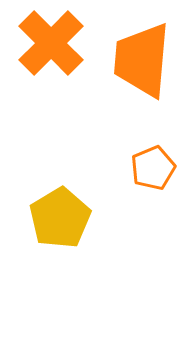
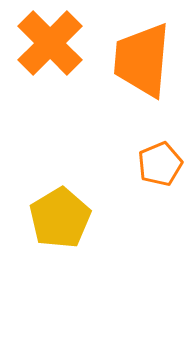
orange cross: moved 1 px left
orange pentagon: moved 7 px right, 4 px up
